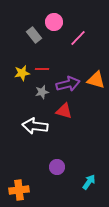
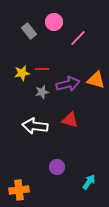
gray rectangle: moved 5 px left, 4 px up
red triangle: moved 6 px right, 9 px down
